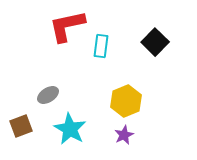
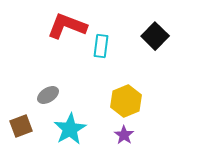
red L-shape: rotated 33 degrees clockwise
black square: moved 6 px up
cyan star: rotated 12 degrees clockwise
purple star: rotated 12 degrees counterclockwise
